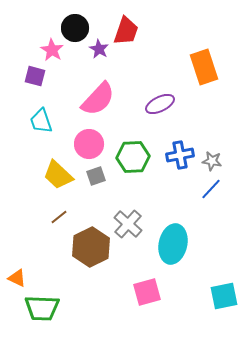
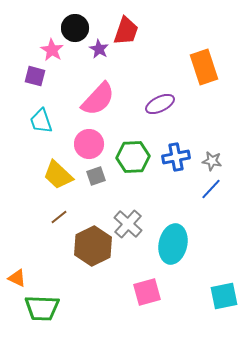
blue cross: moved 4 px left, 2 px down
brown hexagon: moved 2 px right, 1 px up
